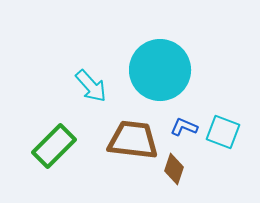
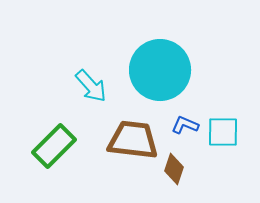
blue L-shape: moved 1 px right, 2 px up
cyan square: rotated 20 degrees counterclockwise
